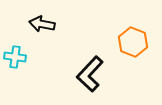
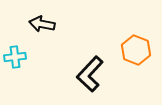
orange hexagon: moved 3 px right, 8 px down
cyan cross: rotated 15 degrees counterclockwise
